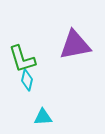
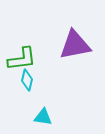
green L-shape: rotated 80 degrees counterclockwise
cyan triangle: rotated 12 degrees clockwise
